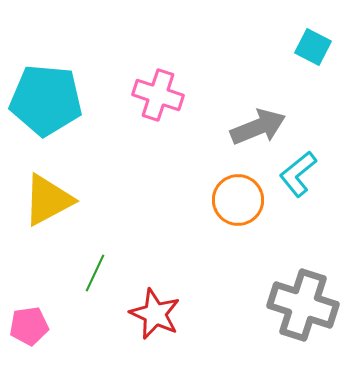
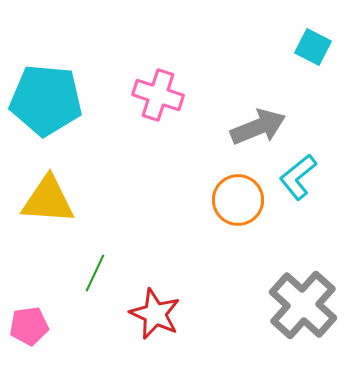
cyan L-shape: moved 3 px down
yellow triangle: rotated 32 degrees clockwise
gray cross: rotated 24 degrees clockwise
